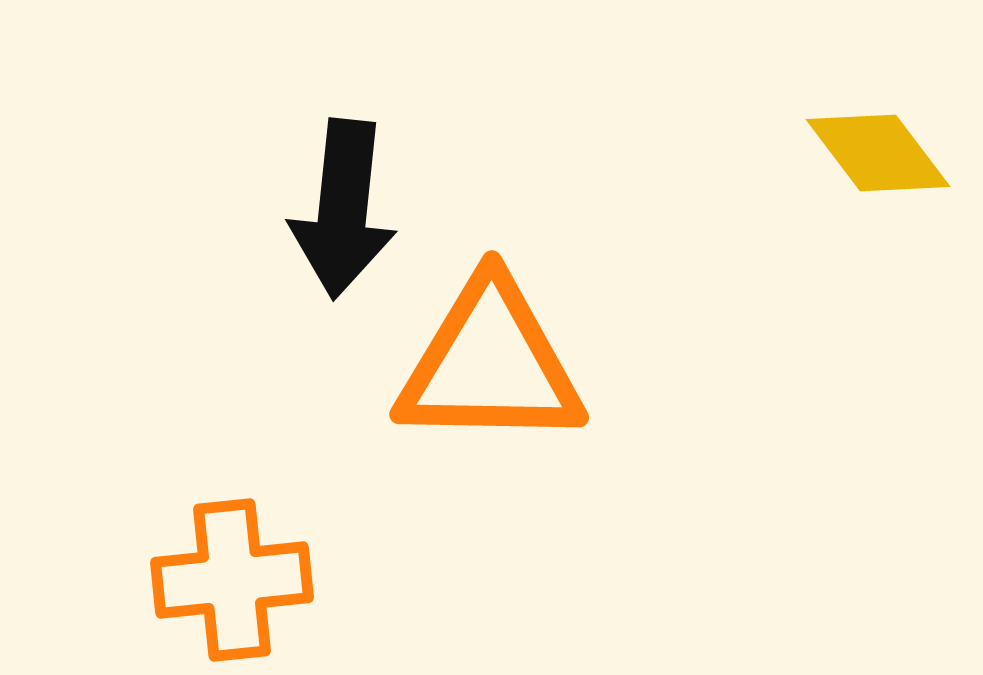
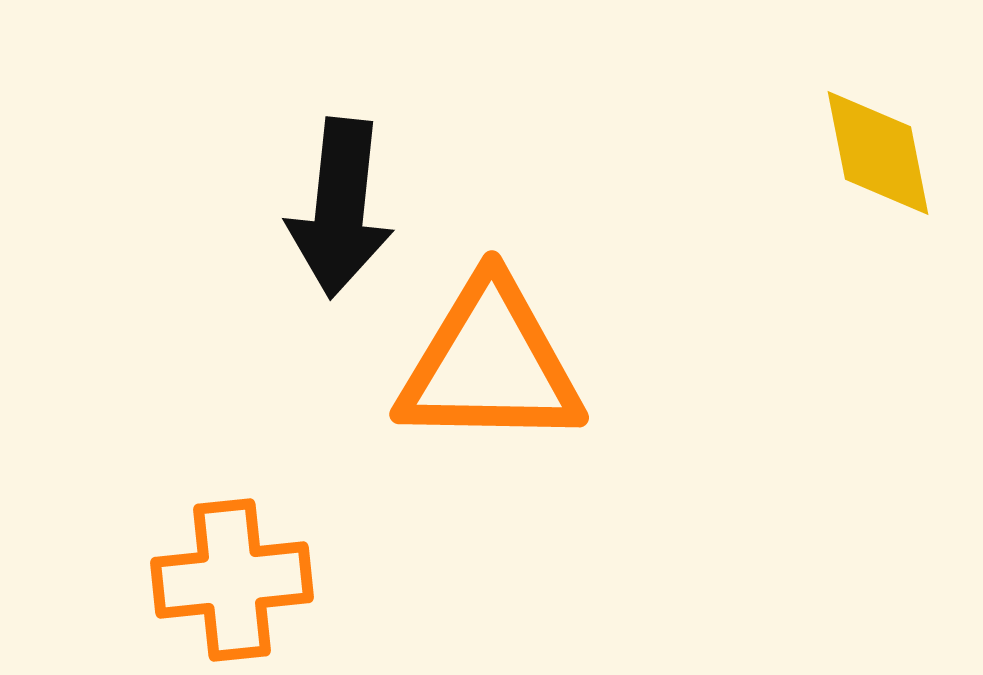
yellow diamond: rotated 26 degrees clockwise
black arrow: moved 3 px left, 1 px up
